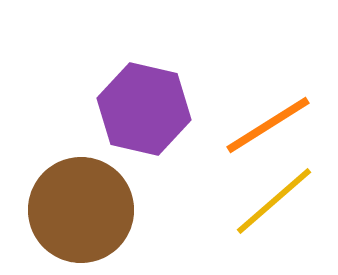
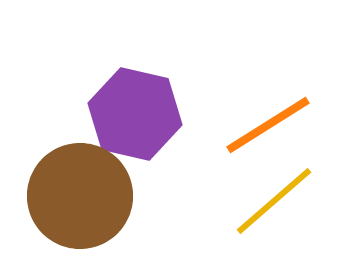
purple hexagon: moved 9 px left, 5 px down
brown circle: moved 1 px left, 14 px up
